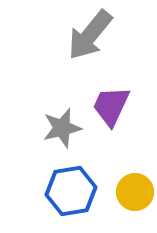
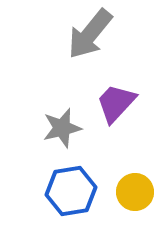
gray arrow: moved 1 px up
purple trapezoid: moved 5 px right, 3 px up; rotated 18 degrees clockwise
